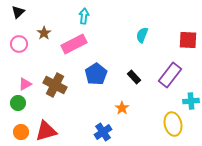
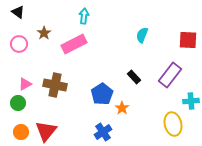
black triangle: rotated 40 degrees counterclockwise
blue pentagon: moved 6 px right, 20 px down
brown cross: rotated 15 degrees counterclockwise
red triangle: rotated 35 degrees counterclockwise
